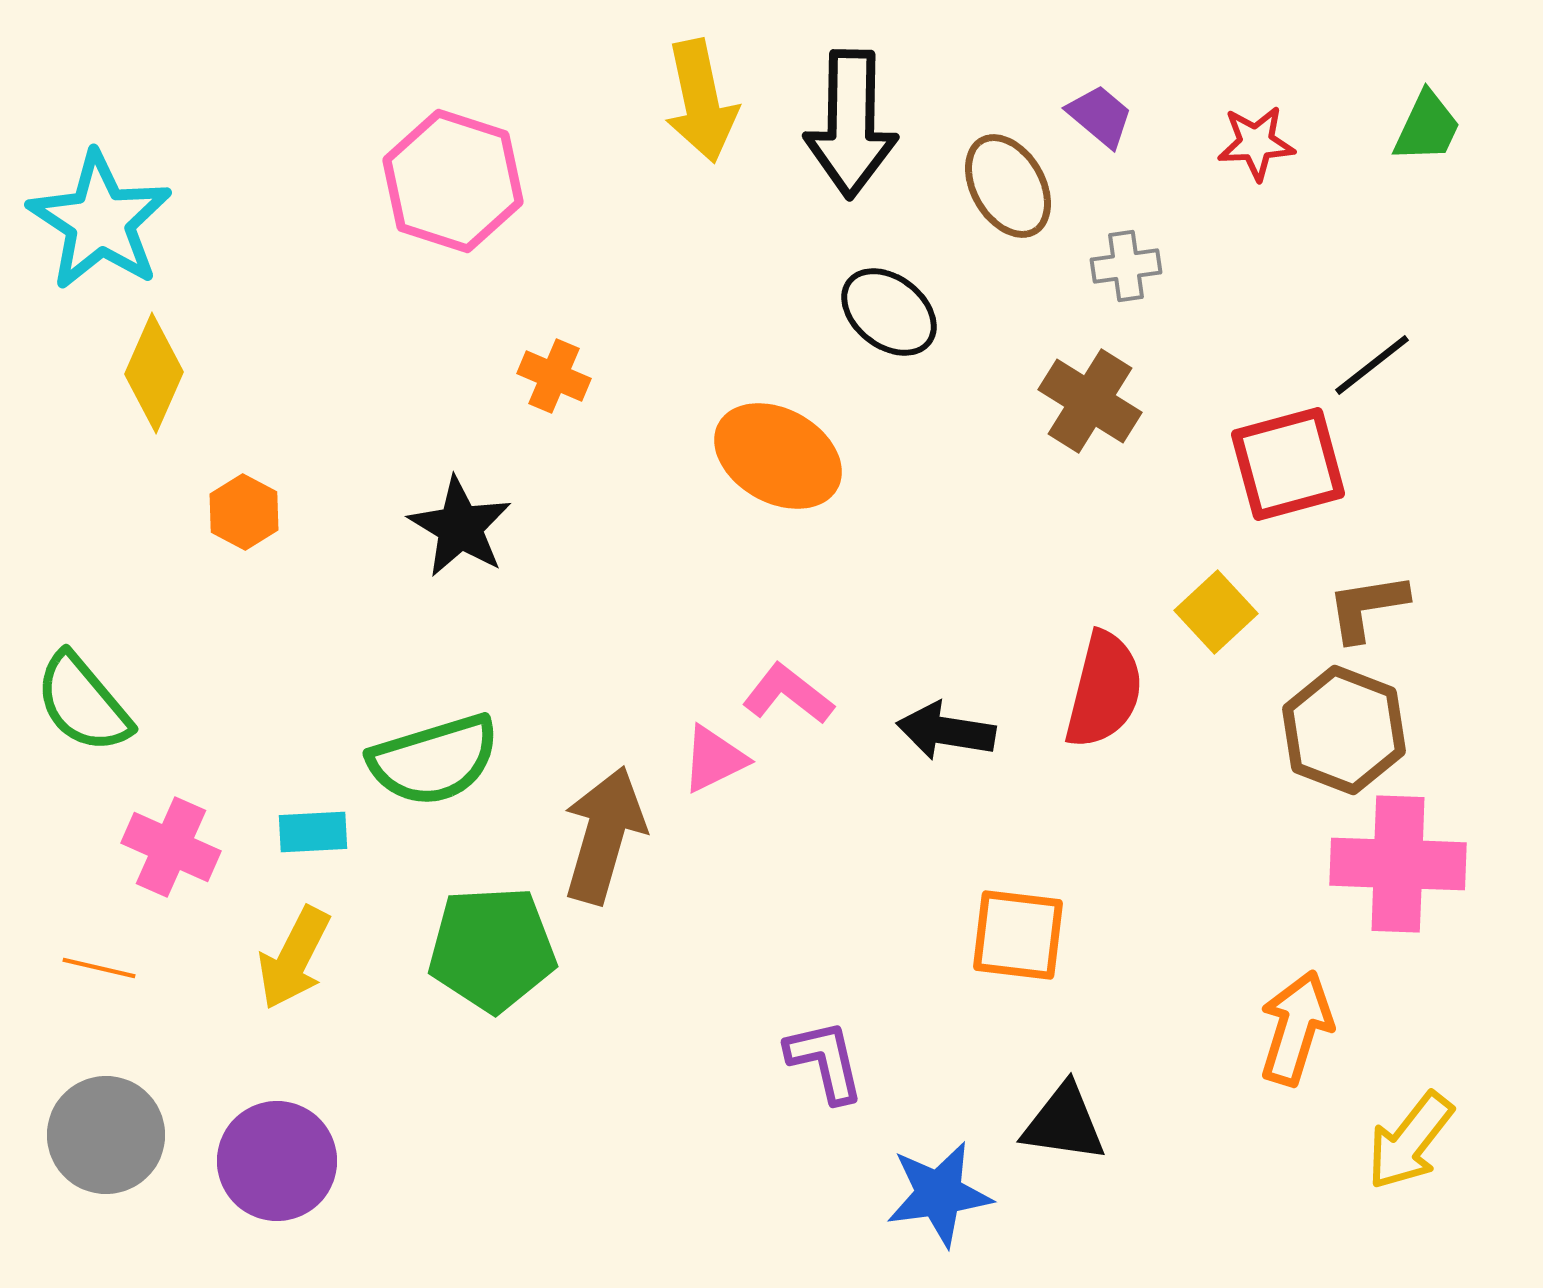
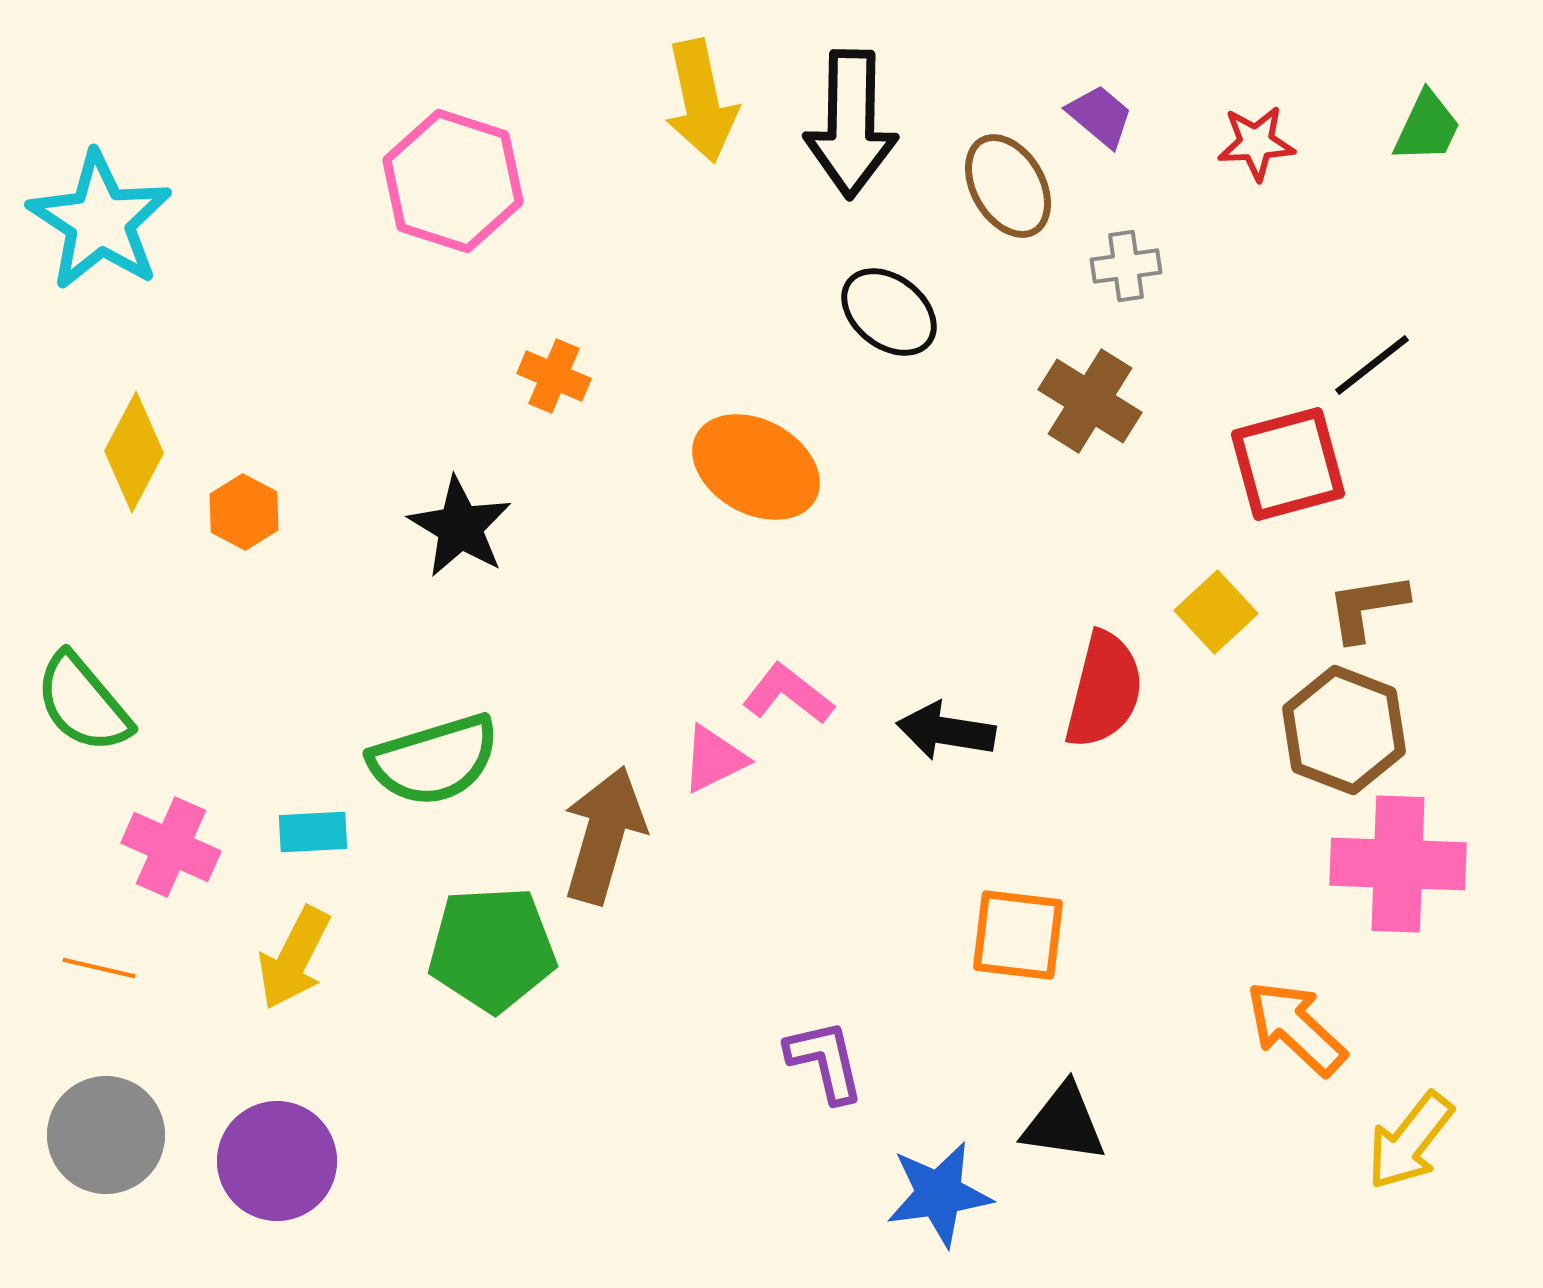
yellow diamond at (154, 373): moved 20 px left, 79 px down; rotated 4 degrees clockwise
orange ellipse at (778, 456): moved 22 px left, 11 px down
orange arrow at (1296, 1028): rotated 64 degrees counterclockwise
